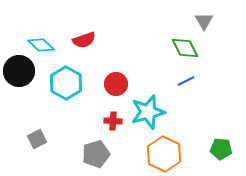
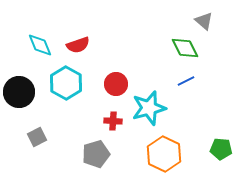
gray triangle: rotated 18 degrees counterclockwise
red semicircle: moved 6 px left, 5 px down
cyan diamond: moved 1 px left; rotated 24 degrees clockwise
black circle: moved 21 px down
cyan star: moved 1 px right, 4 px up
gray square: moved 2 px up
